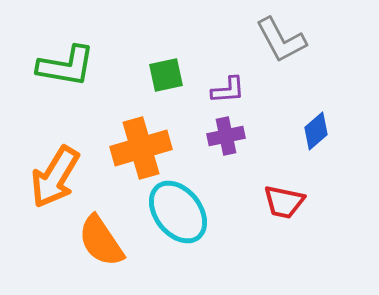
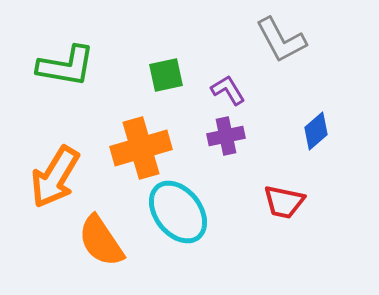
purple L-shape: rotated 117 degrees counterclockwise
